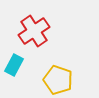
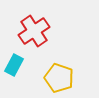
yellow pentagon: moved 1 px right, 2 px up
